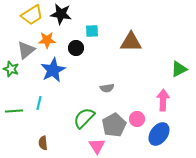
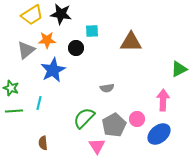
green star: moved 19 px down
blue ellipse: rotated 15 degrees clockwise
